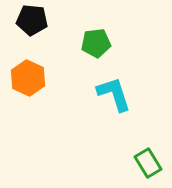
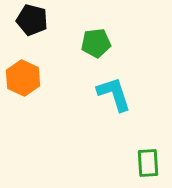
black pentagon: rotated 8 degrees clockwise
orange hexagon: moved 5 px left
green rectangle: rotated 28 degrees clockwise
